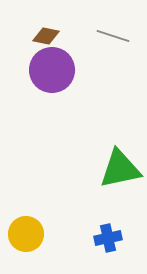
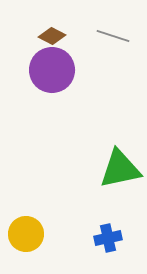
brown diamond: moved 6 px right; rotated 16 degrees clockwise
